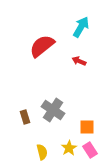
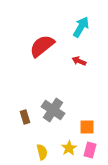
pink rectangle: rotated 49 degrees clockwise
